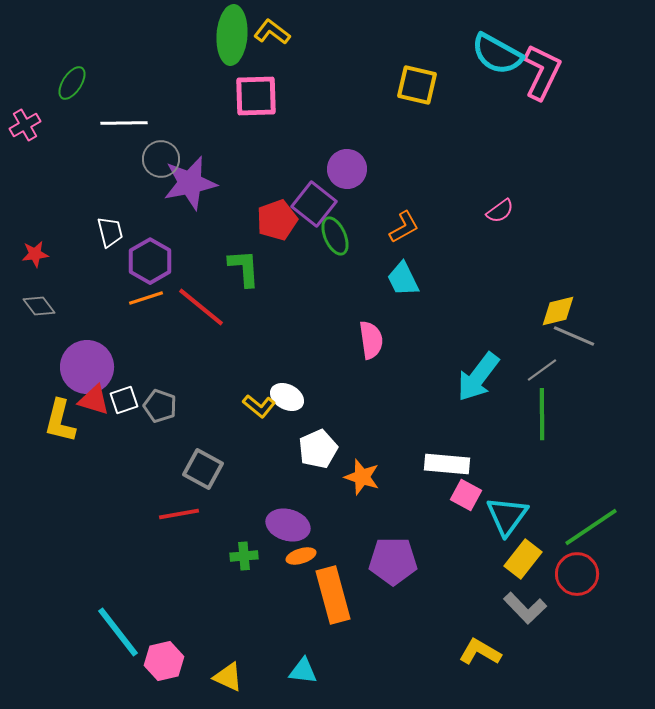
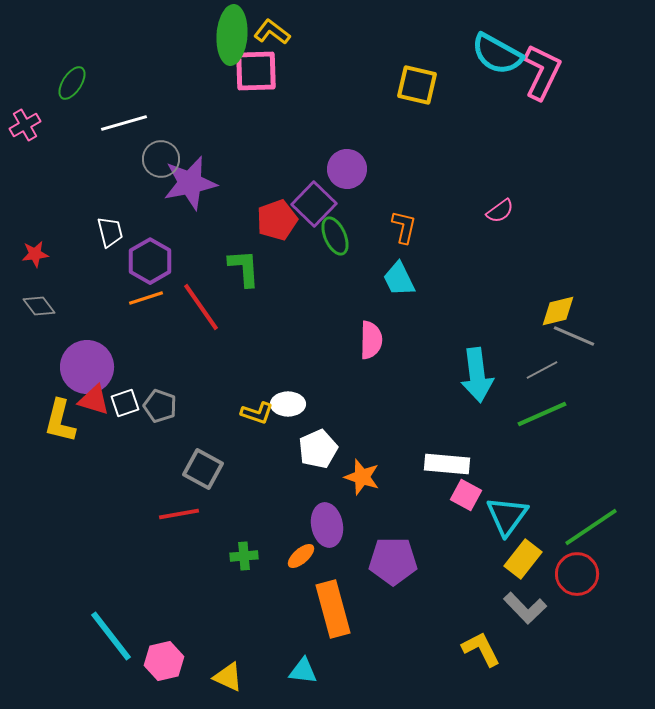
pink square at (256, 96): moved 25 px up
white line at (124, 123): rotated 15 degrees counterclockwise
purple square at (314, 204): rotated 6 degrees clockwise
orange L-shape at (404, 227): rotated 48 degrees counterclockwise
cyan trapezoid at (403, 279): moved 4 px left
red line at (201, 307): rotated 16 degrees clockwise
pink semicircle at (371, 340): rotated 9 degrees clockwise
gray line at (542, 370): rotated 8 degrees clockwise
cyan arrow at (478, 377): moved 1 px left, 2 px up; rotated 44 degrees counterclockwise
white ellipse at (287, 397): moved 1 px right, 7 px down; rotated 28 degrees counterclockwise
white square at (124, 400): moved 1 px right, 3 px down
yellow L-shape at (259, 406): moved 2 px left, 7 px down; rotated 20 degrees counterclockwise
green line at (542, 414): rotated 66 degrees clockwise
purple ellipse at (288, 525): moved 39 px right; rotated 63 degrees clockwise
orange ellipse at (301, 556): rotated 24 degrees counterclockwise
orange rectangle at (333, 595): moved 14 px down
cyan line at (118, 632): moved 7 px left, 4 px down
yellow L-shape at (480, 652): moved 1 px right, 3 px up; rotated 33 degrees clockwise
